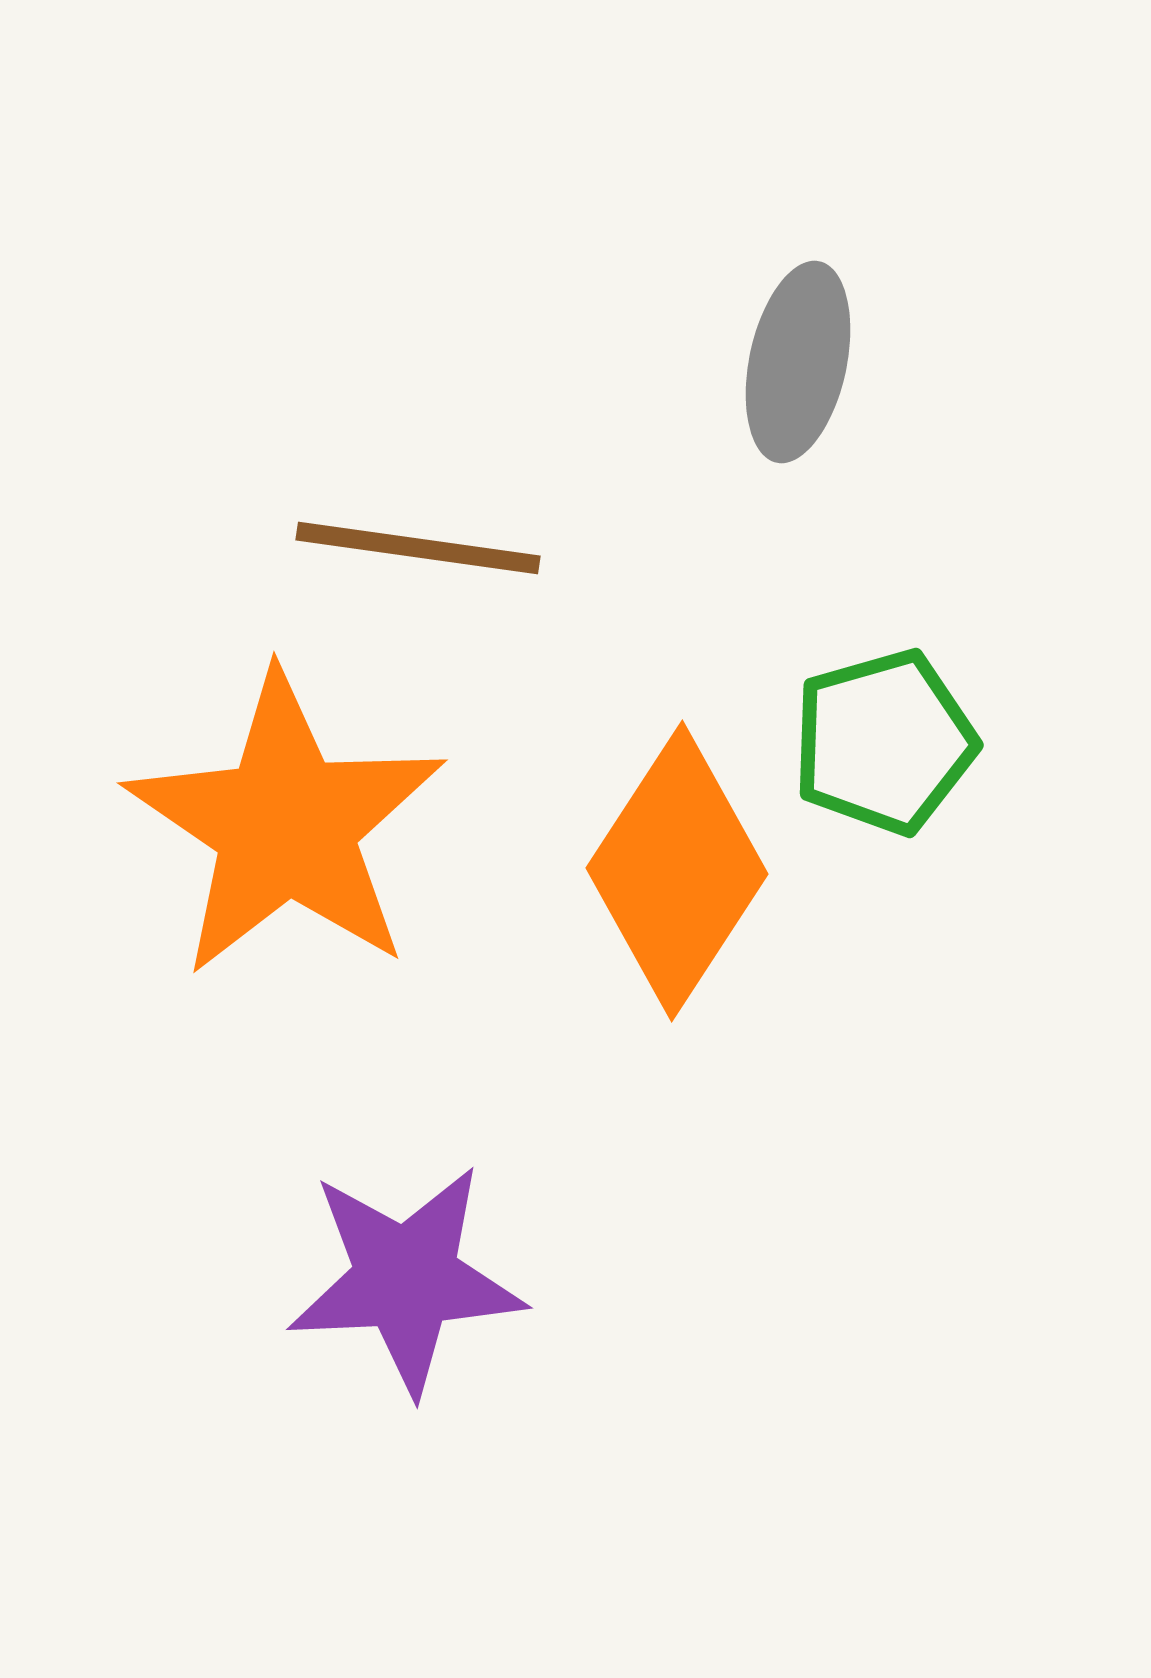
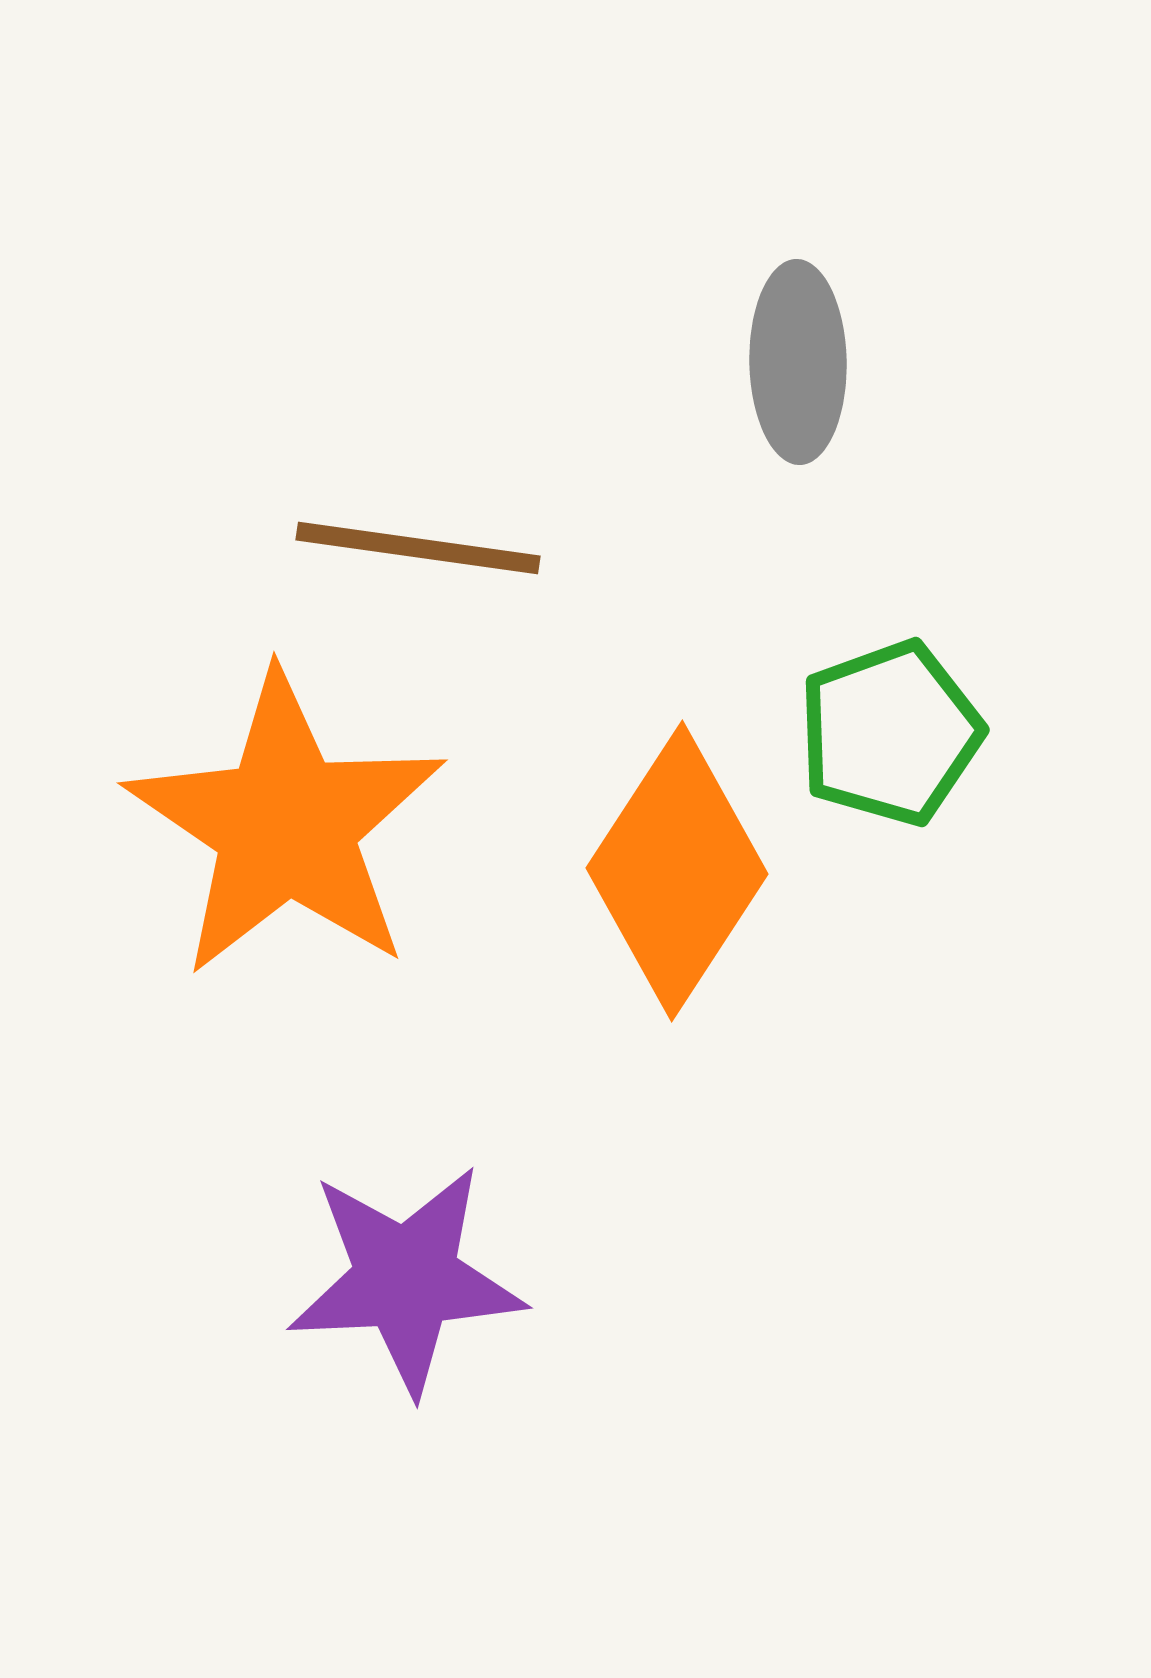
gray ellipse: rotated 13 degrees counterclockwise
green pentagon: moved 6 px right, 9 px up; rotated 4 degrees counterclockwise
